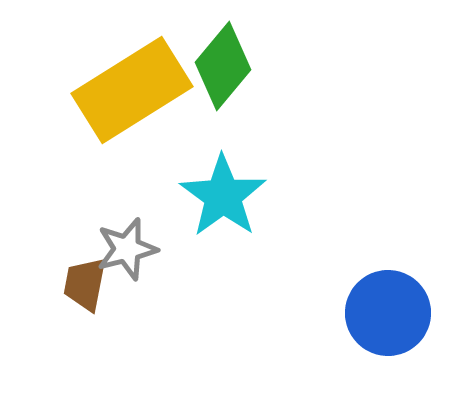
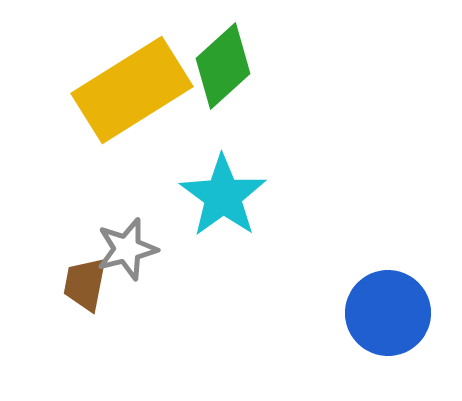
green diamond: rotated 8 degrees clockwise
